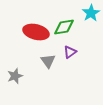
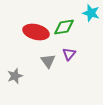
cyan star: rotated 24 degrees counterclockwise
purple triangle: moved 1 px left, 2 px down; rotated 16 degrees counterclockwise
